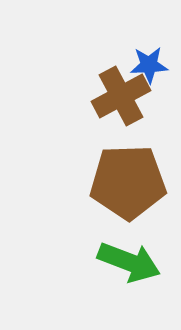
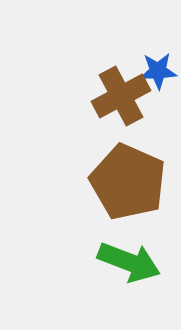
blue star: moved 9 px right, 6 px down
brown pentagon: rotated 26 degrees clockwise
